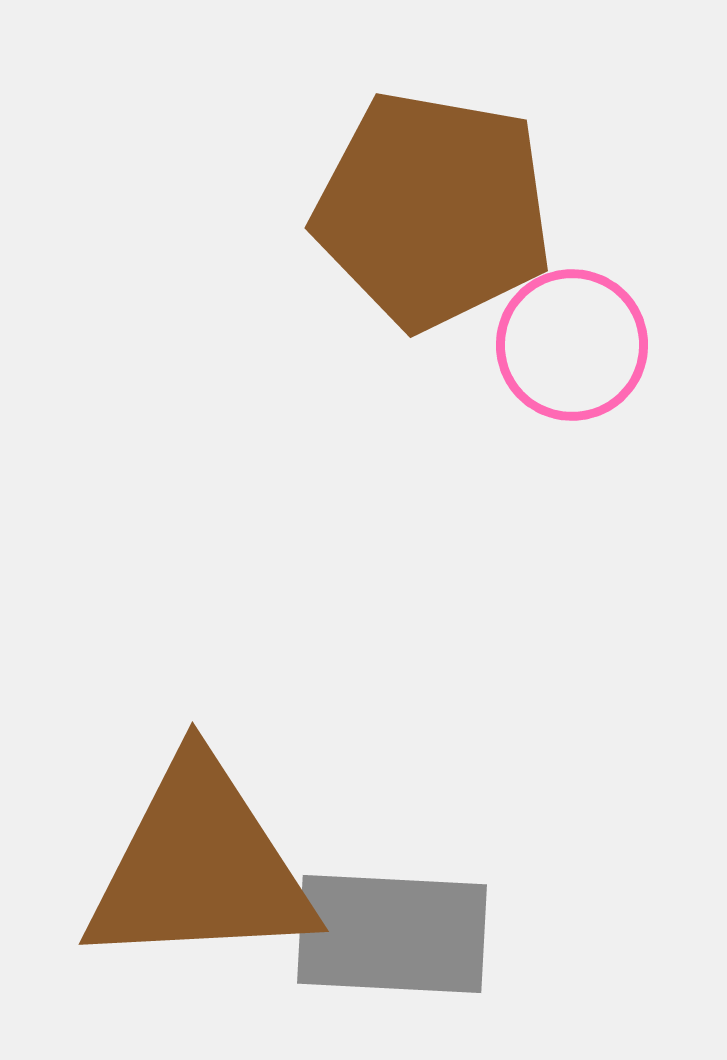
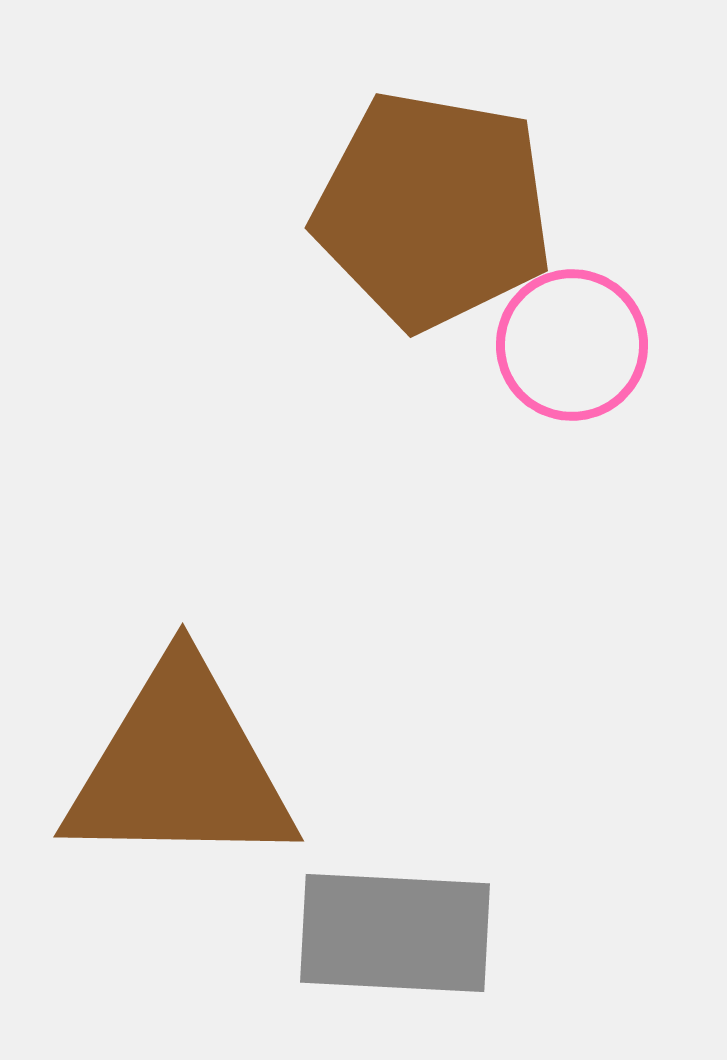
brown triangle: moved 20 px left, 99 px up; rotated 4 degrees clockwise
gray rectangle: moved 3 px right, 1 px up
